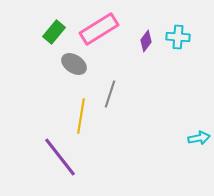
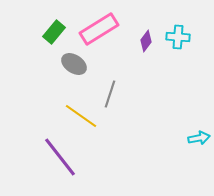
yellow line: rotated 64 degrees counterclockwise
